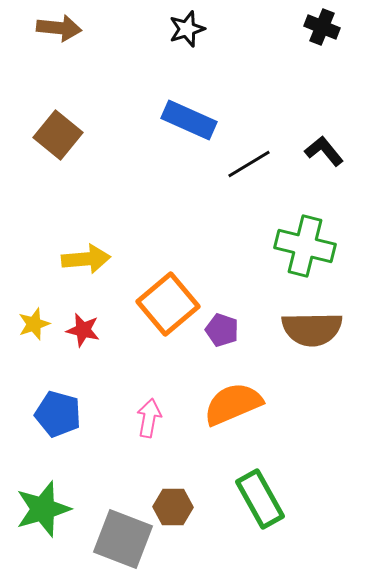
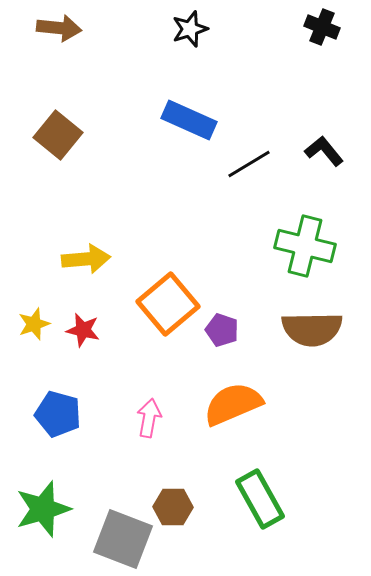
black star: moved 3 px right
